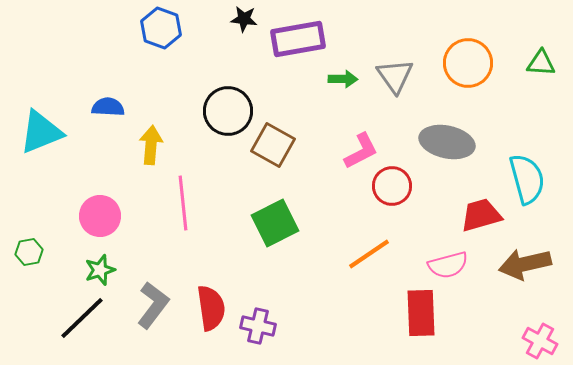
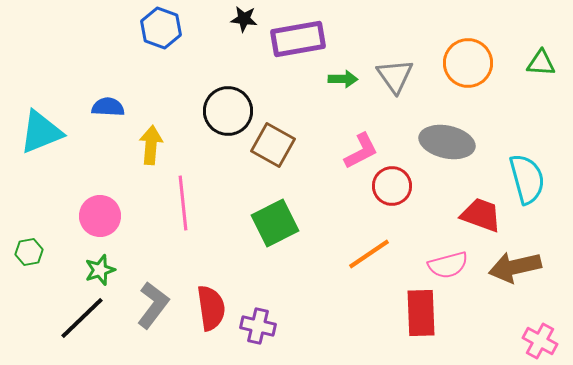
red trapezoid: rotated 36 degrees clockwise
brown arrow: moved 10 px left, 3 px down
